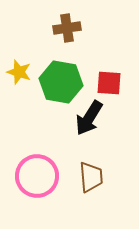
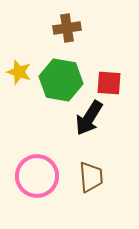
green hexagon: moved 2 px up
